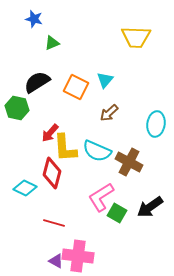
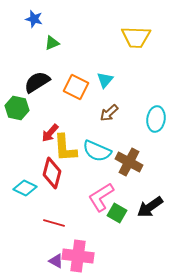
cyan ellipse: moved 5 px up
